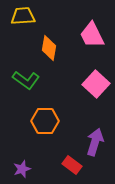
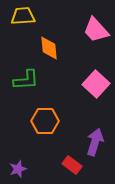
pink trapezoid: moved 4 px right, 5 px up; rotated 16 degrees counterclockwise
orange diamond: rotated 15 degrees counterclockwise
green L-shape: rotated 40 degrees counterclockwise
purple star: moved 4 px left
